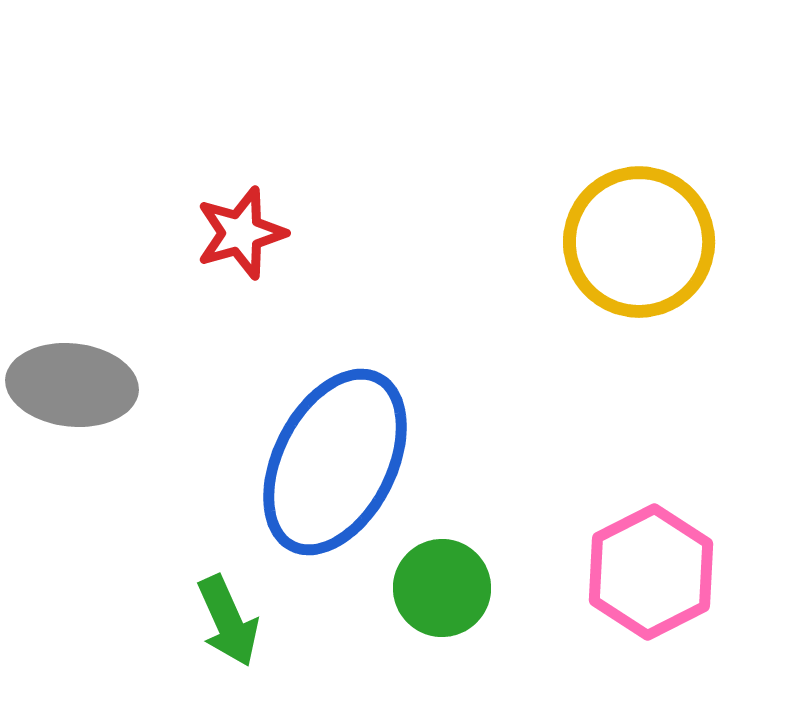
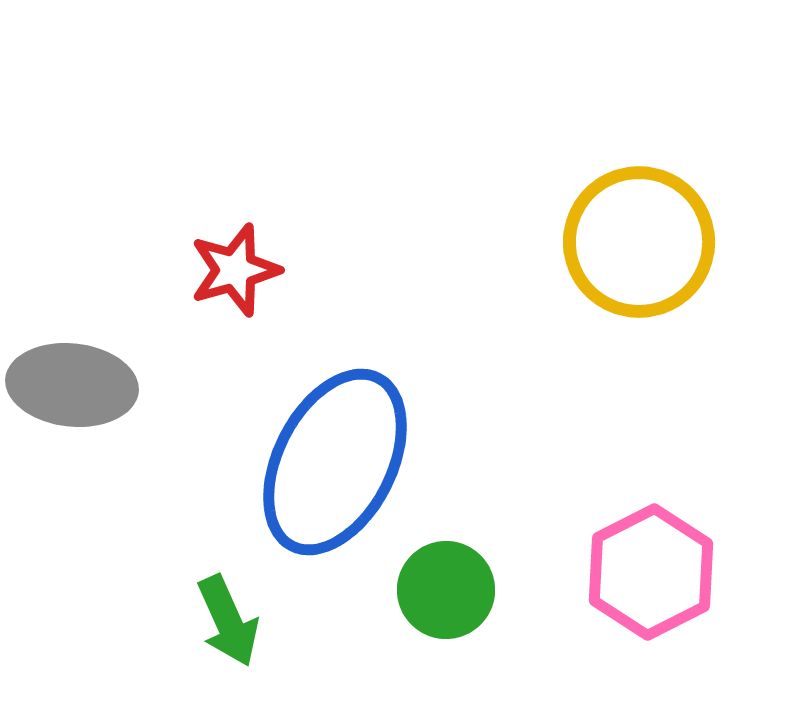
red star: moved 6 px left, 37 px down
green circle: moved 4 px right, 2 px down
